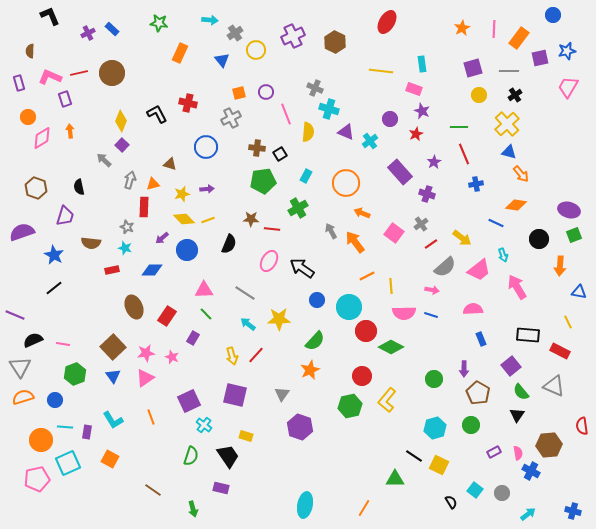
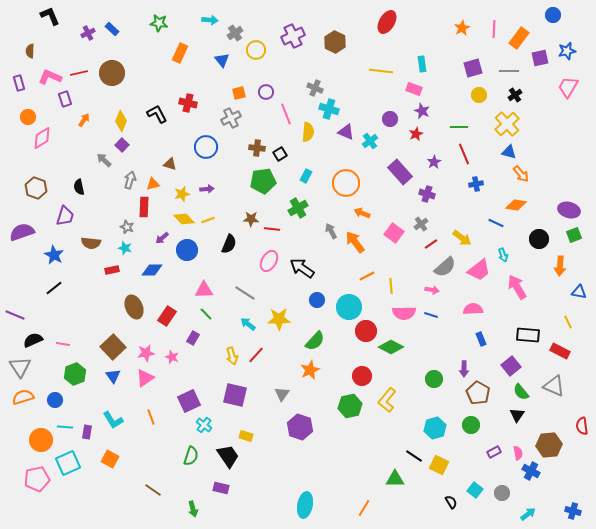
orange arrow at (70, 131): moved 14 px right, 11 px up; rotated 40 degrees clockwise
